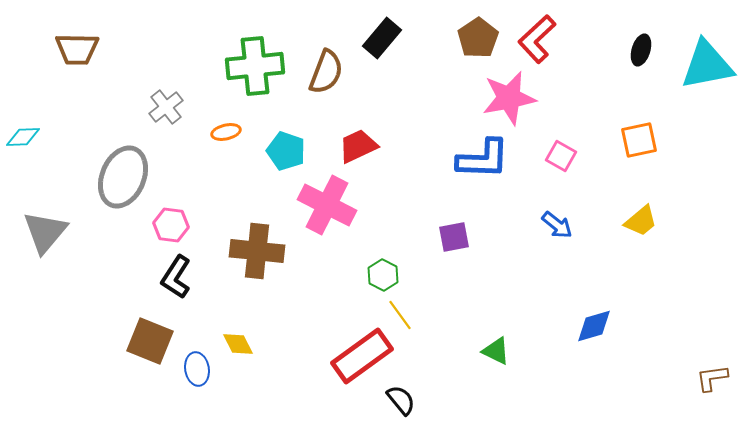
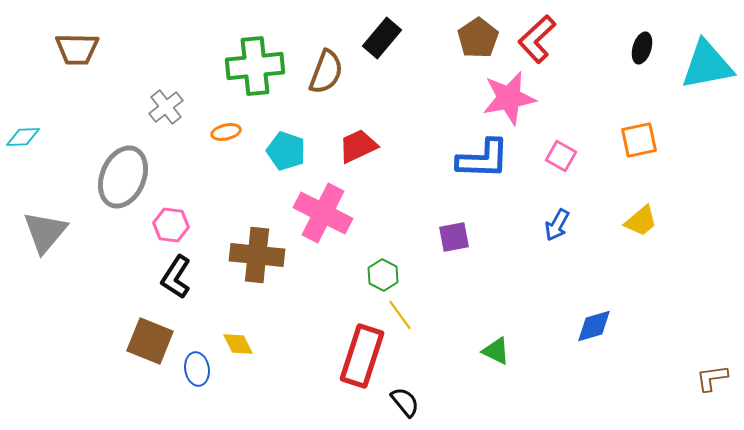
black ellipse: moved 1 px right, 2 px up
pink cross: moved 4 px left, 8 px down
blue arrow: rotated 80 degrees clockwise
brown cross: moved 4 px down
red rectangle: rotated 36 degrees counterclockwise
black semicircle: moved 4 px right, 2 px down
